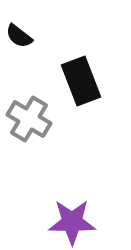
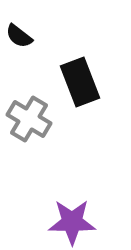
black rectangle: moved 1 px left, 1 px down
